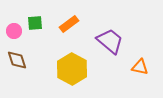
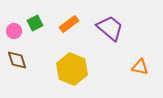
green square: rotated 21 degrees counterclockwise
purple trapezoid: moved 13 px up
yellow hexagon: rotated 8 degrees counterclockwise
